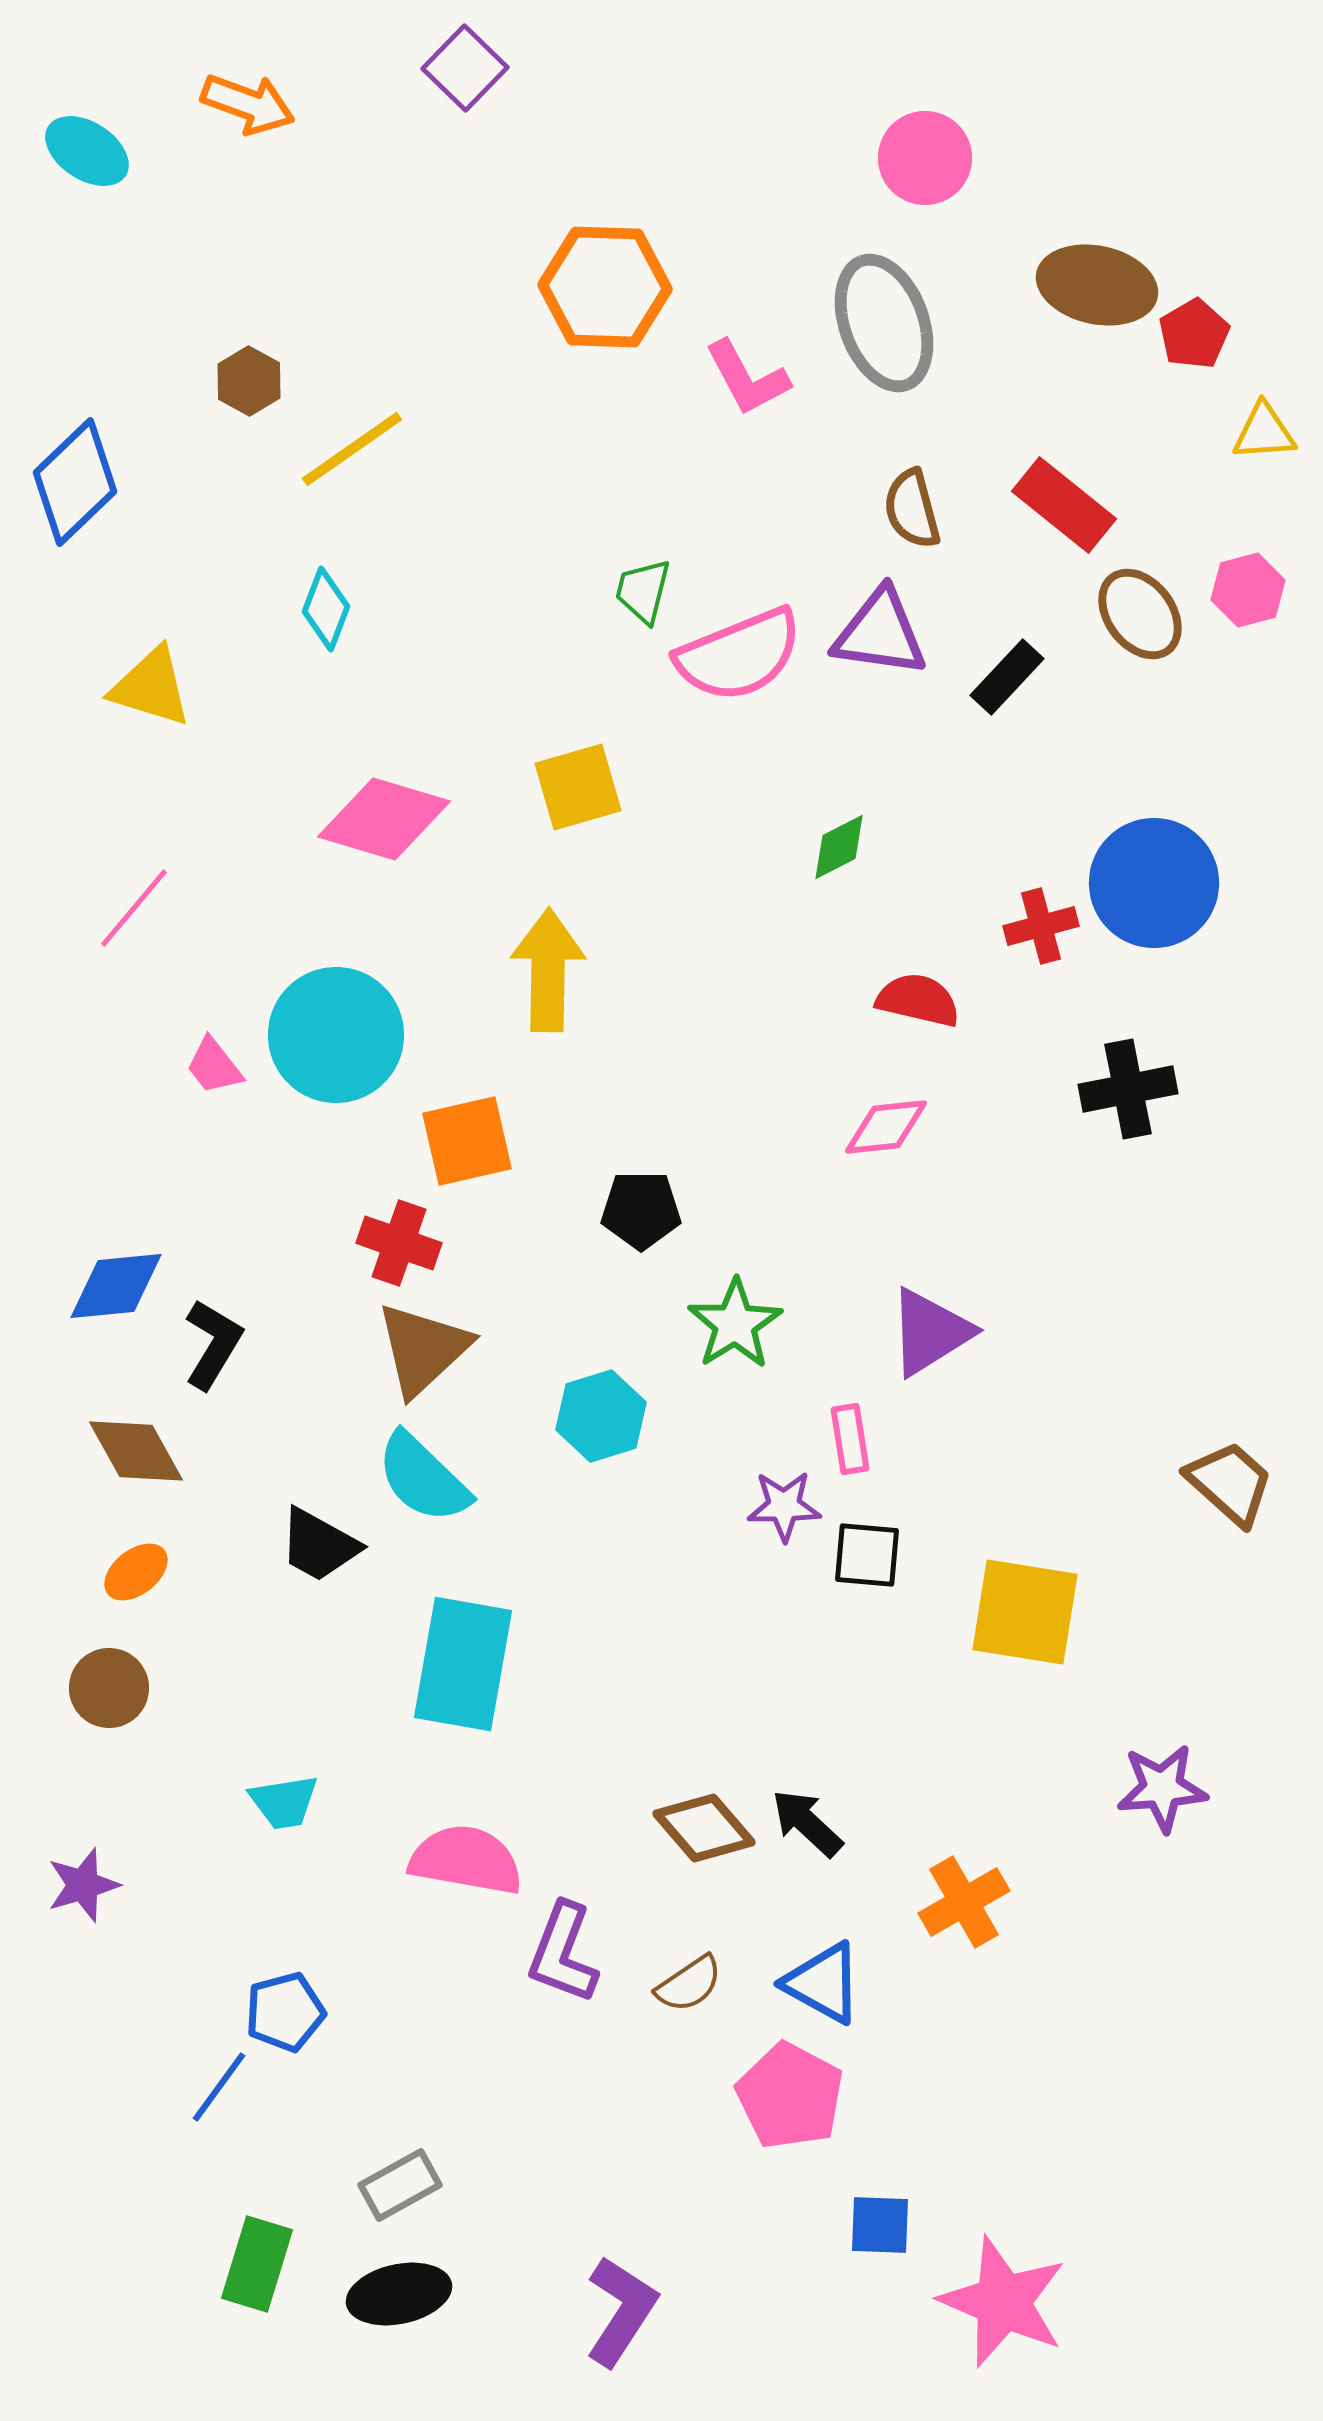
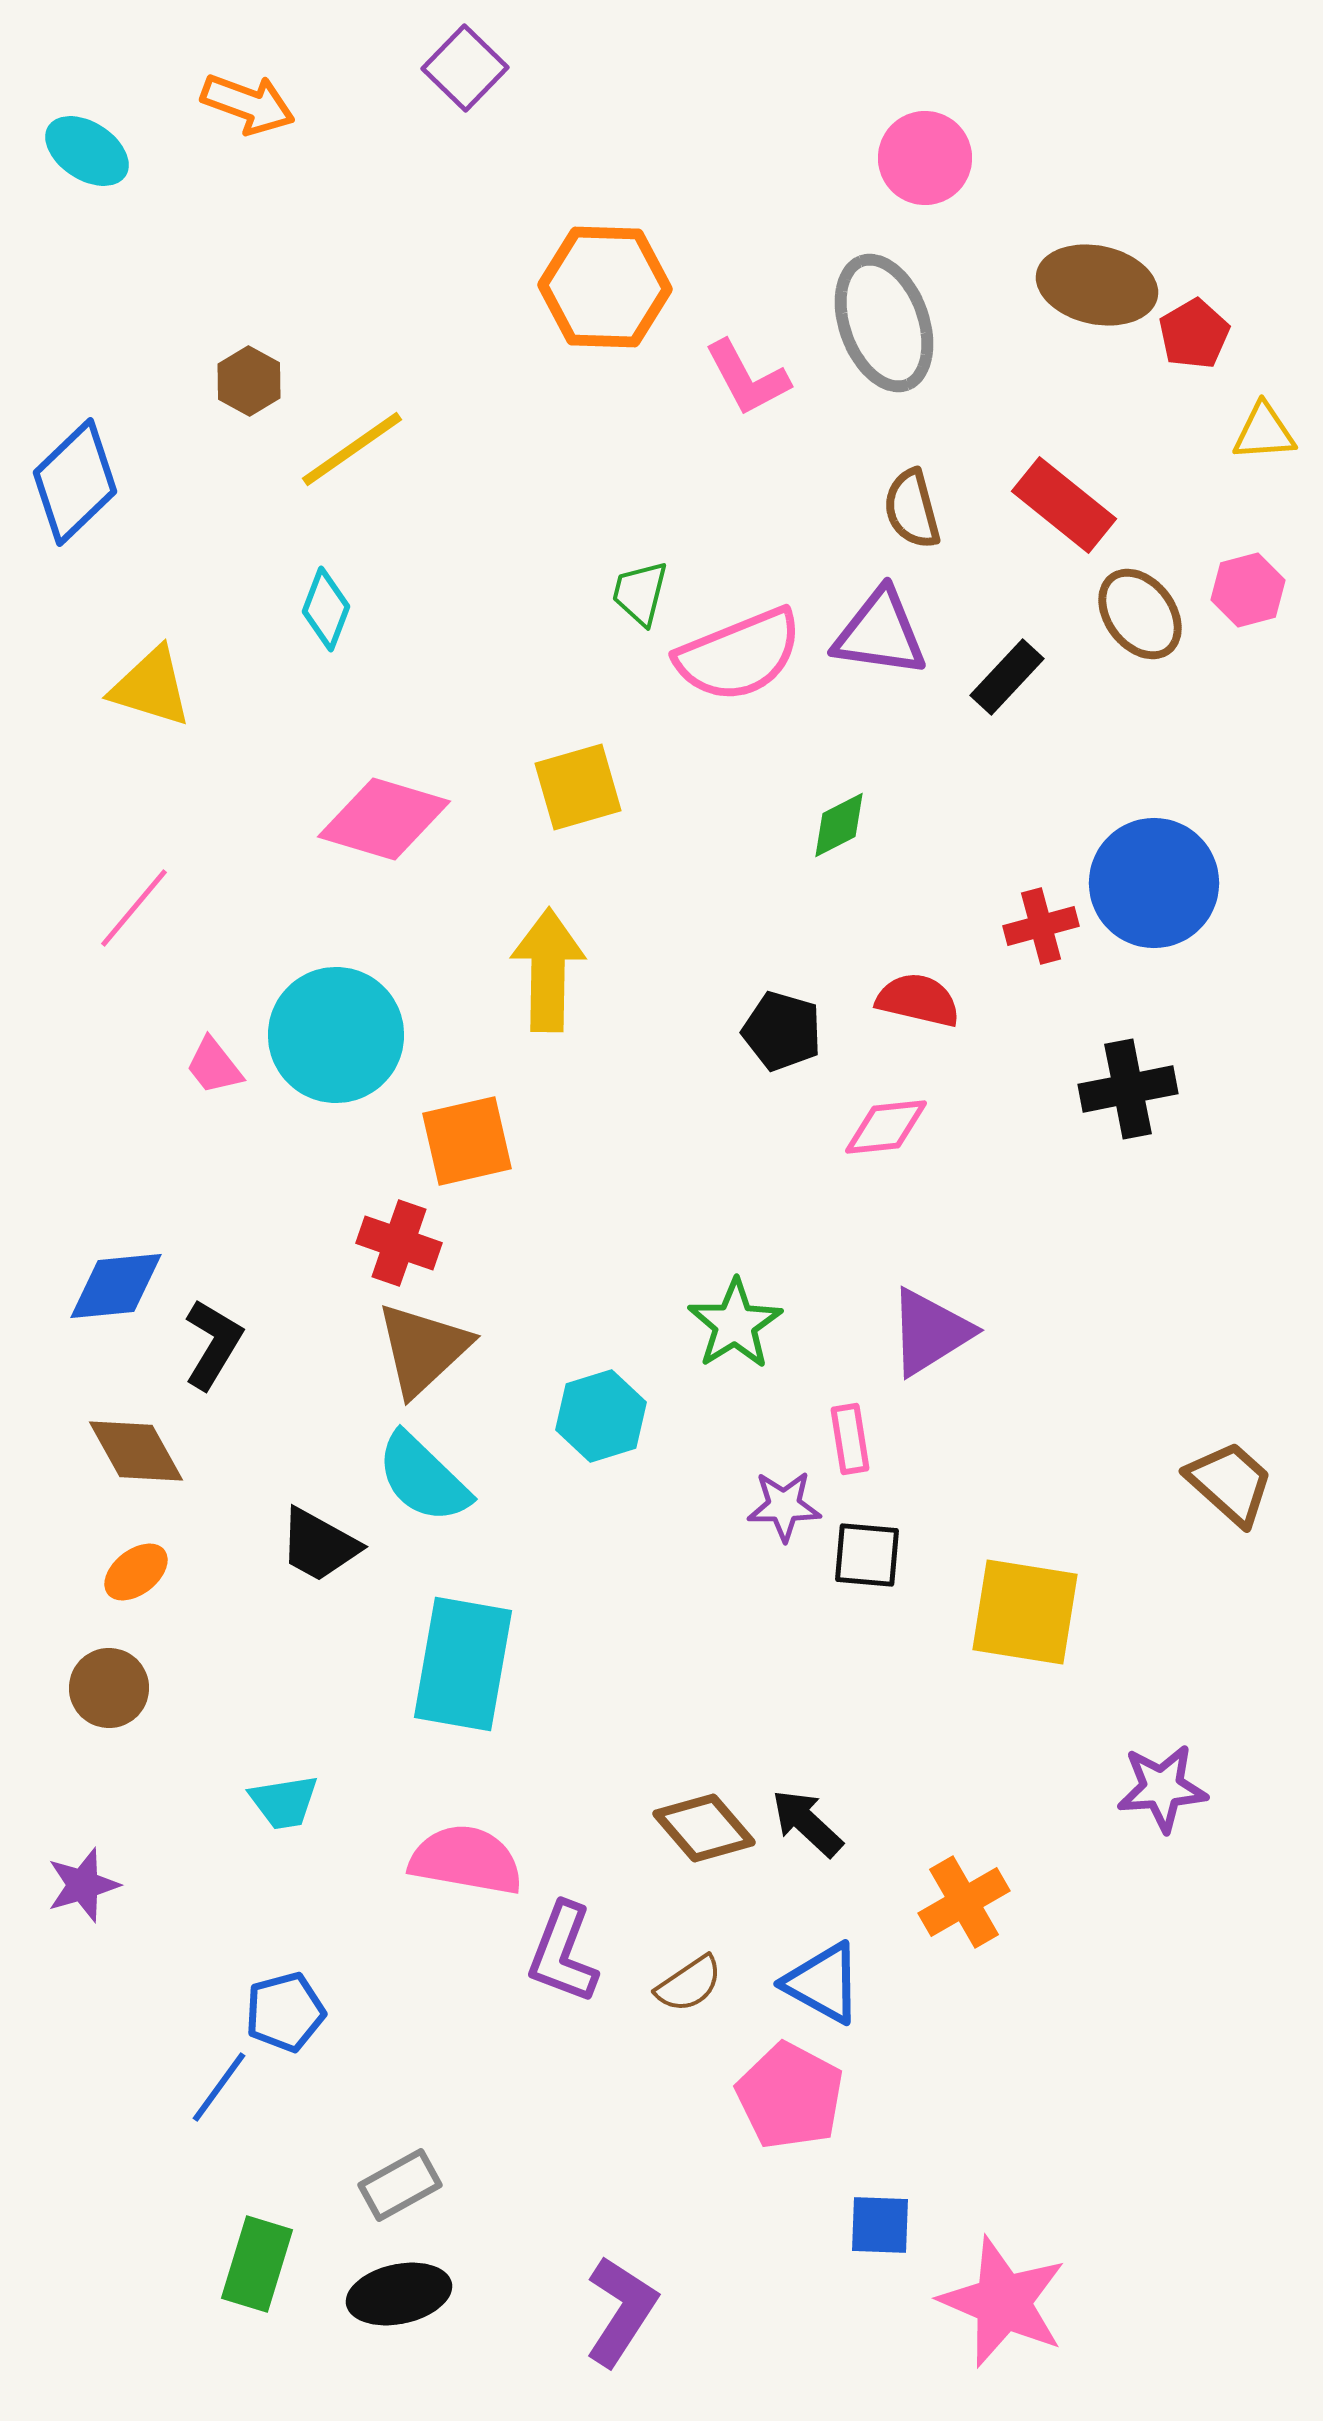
green trapezoid at (643, 591): moved 3 px left, 2 px down
green diamond at (839, 847): moved 22 px up
black pentagon at (641, 1210): moved 141 px right, 179 px up; rotated 16 degrees clockwise
